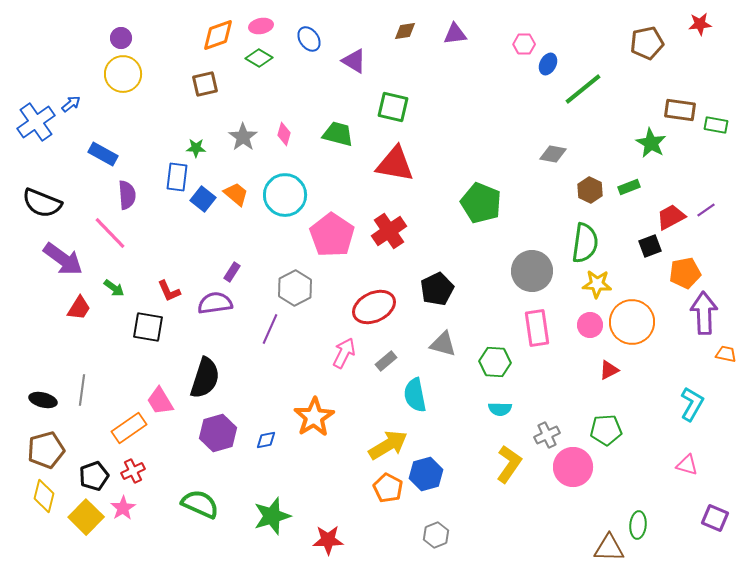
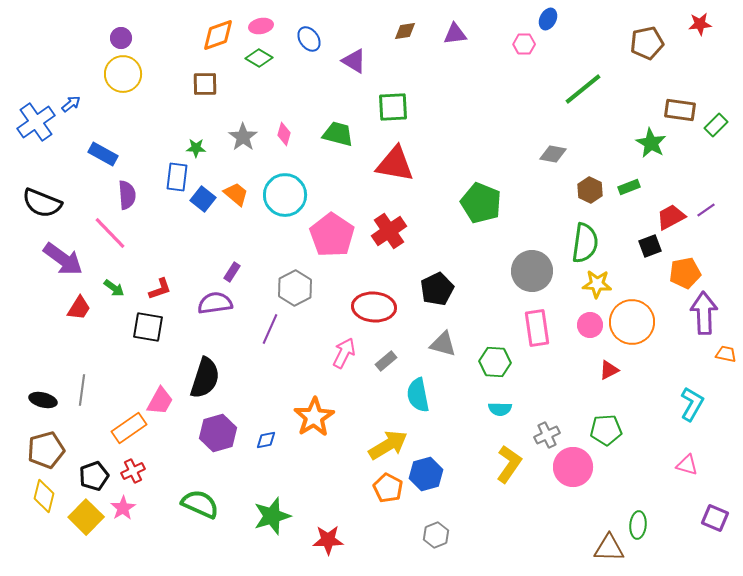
blue ellipse at (548, 64): moved 45 px up
brown square at (205, 84): rotated 12 degrees clockwise
green square at (393, 107): rotated 16 degrees counterclockwise
green rectangle at (716, 125): rotated 55 degrees counterclockwise
red L-shape at (169, 291): moved 9 px left, 2 px up; rotated 85 degrees counterclockwise
red ellipse at (374, 307): rotated 30 degrees clockwise
cyan semicircle at (415, 395): moved 3 px right
pink trapezoid at (160, 401): rotated 120 degrees counterclockwise
